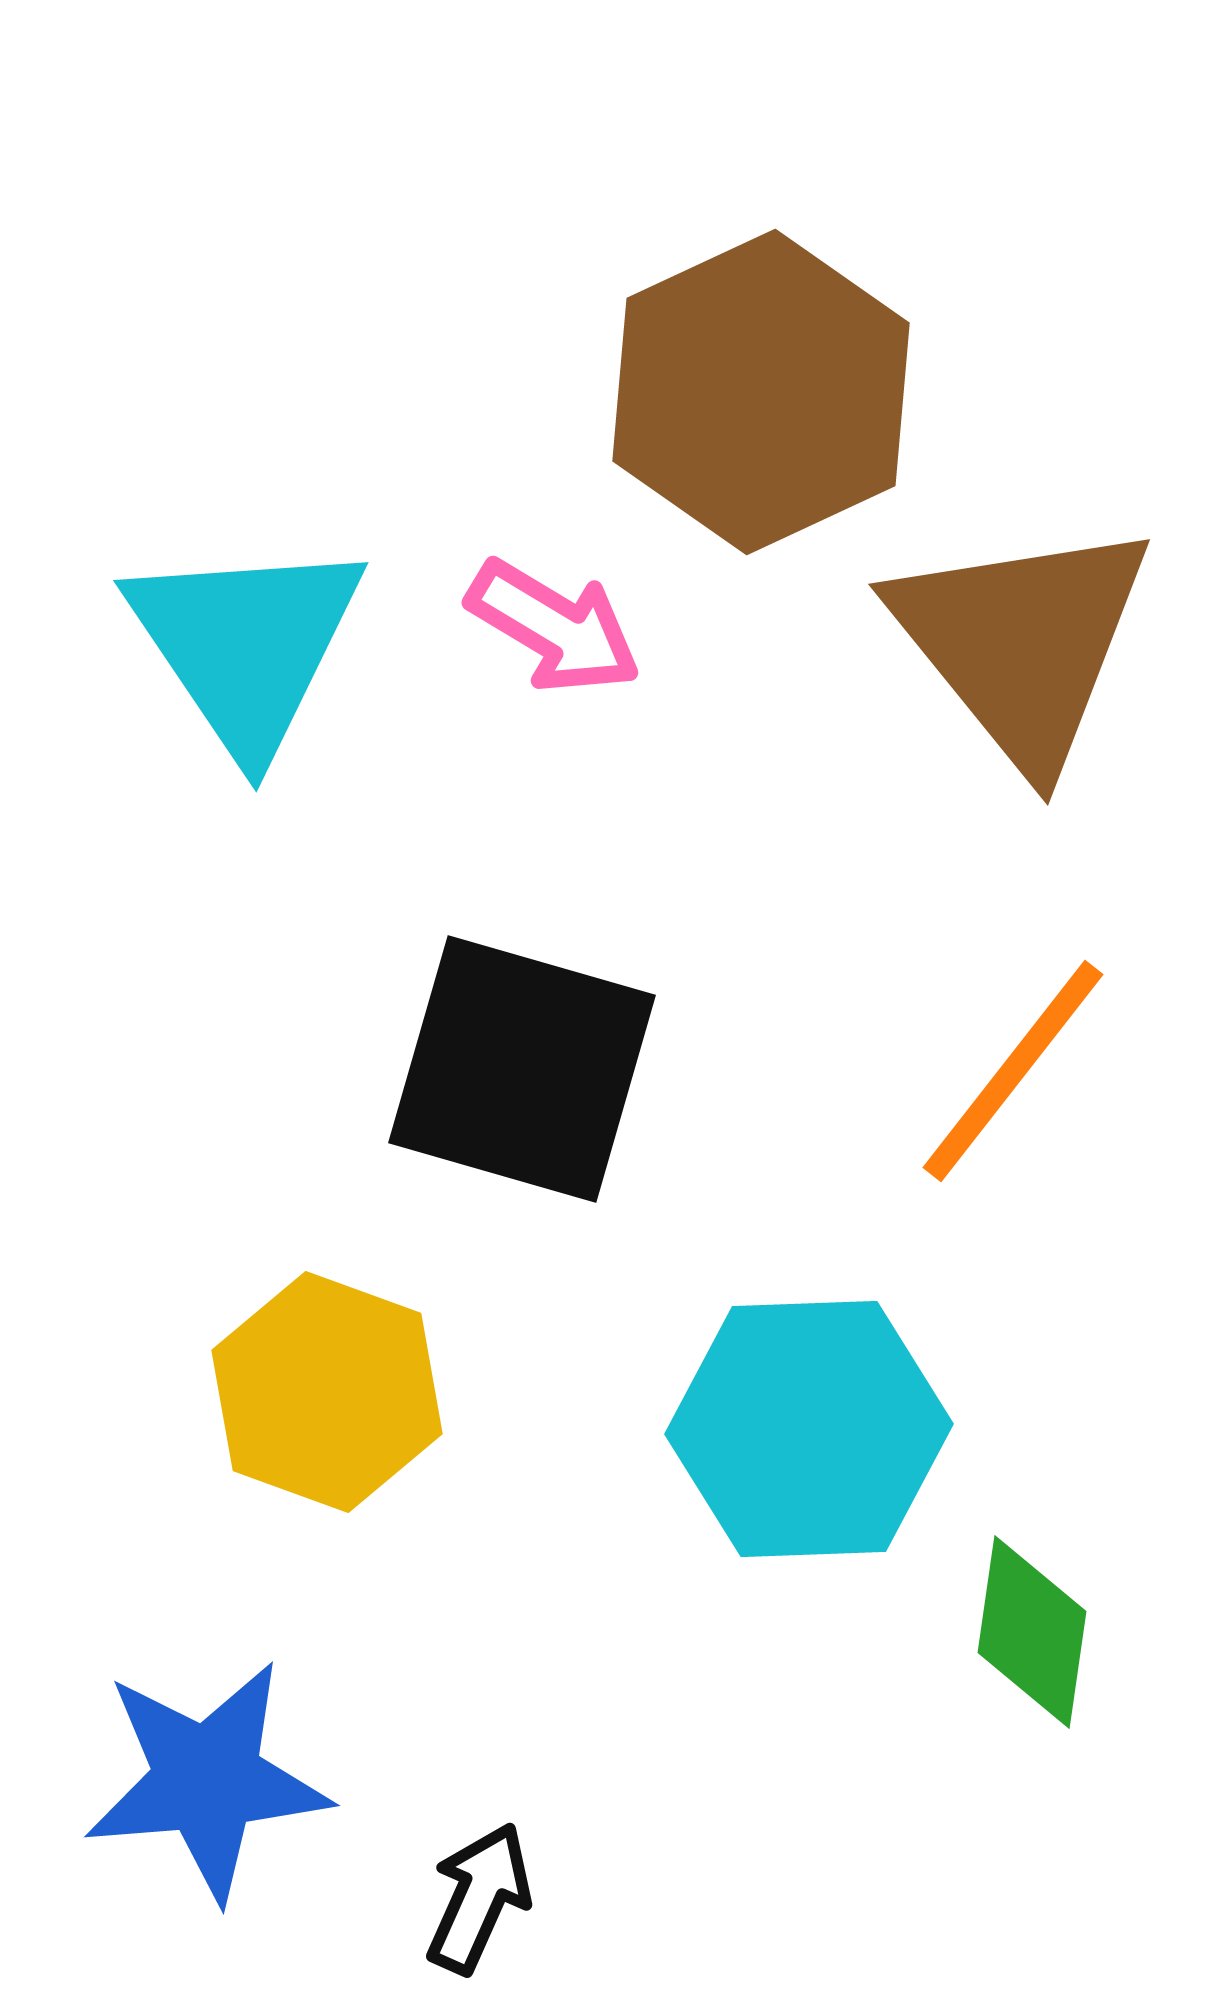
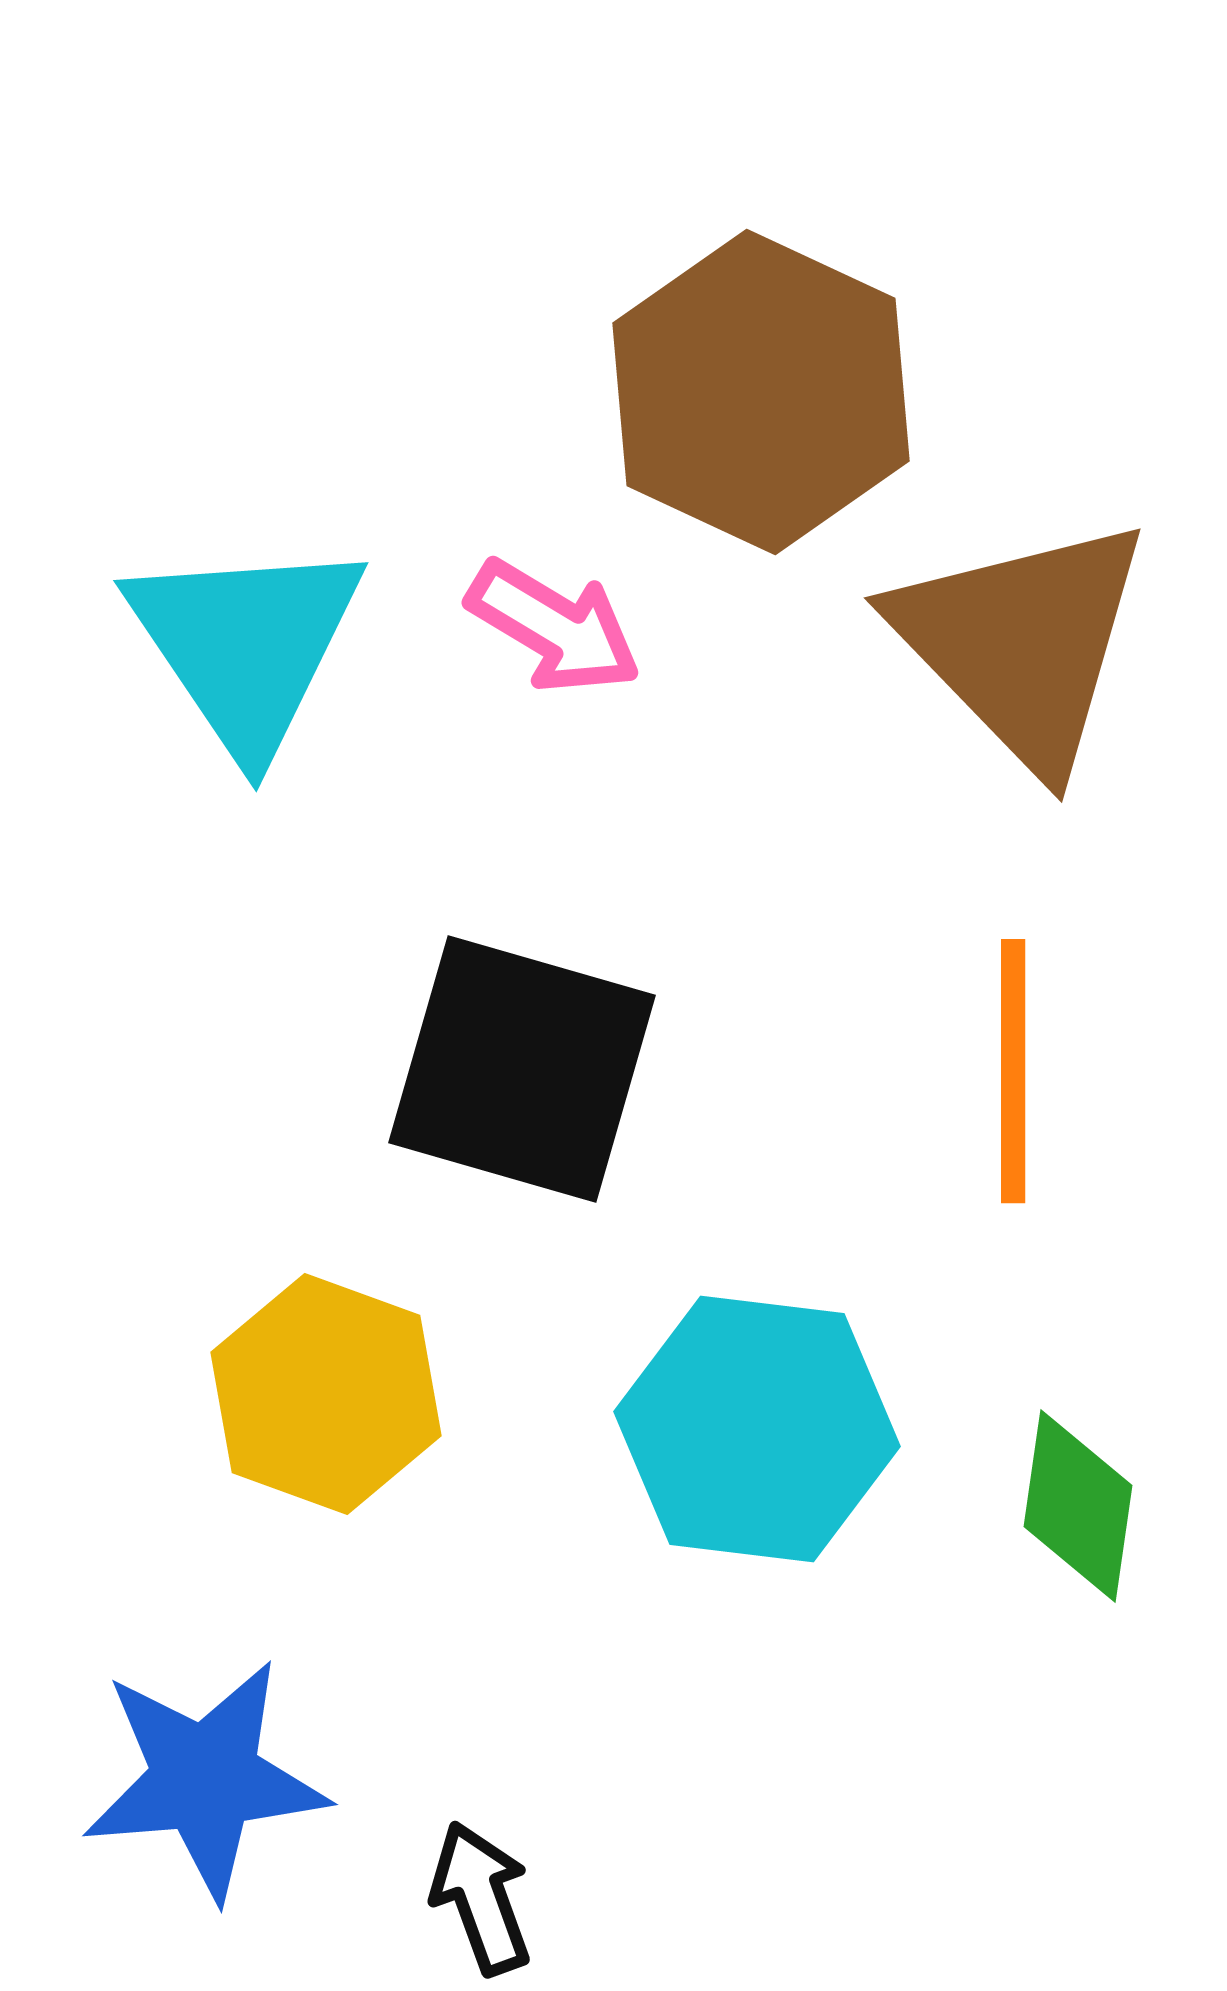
brown hexagon: rotated 10 degrees counterclockwise
brown triangle: rotated 5 degrees counterclockwise
orange line: rotated 38 degrees counterclockwise
yellow hexagon: moved 1 px left, 2 px down
cyan hexagon: moved 52 px left; rotated 9 degrees clockwise
green diamond: moved 46 px right, 126 px up
blue star: moved 2 px left, 1 px up
black arrow: moved 2 px right; rotated 44 degrees counterclockwise
